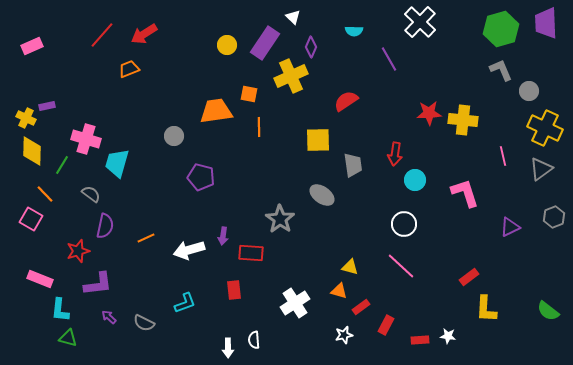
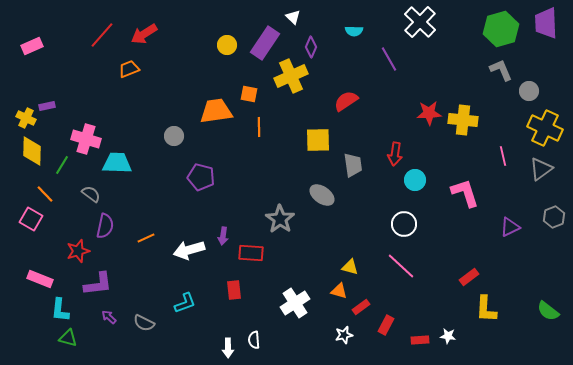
cyan trapezoid at (117, 163): rotated 76 degrees clockwise
